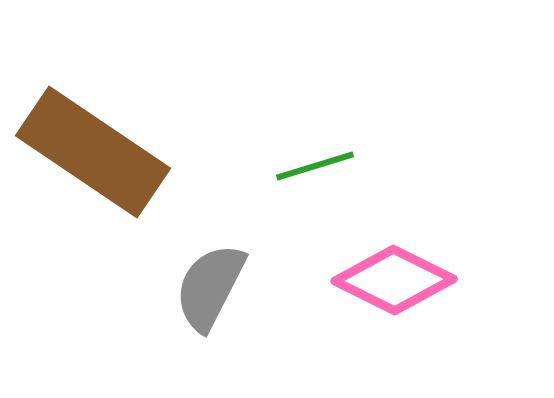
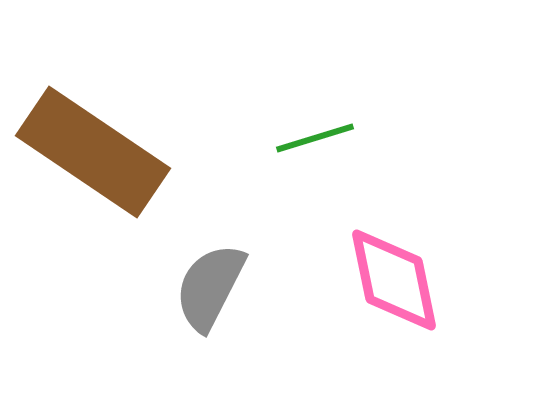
green line: moved 28 px up
pink diamond: rotated 52 degrees clockwise
